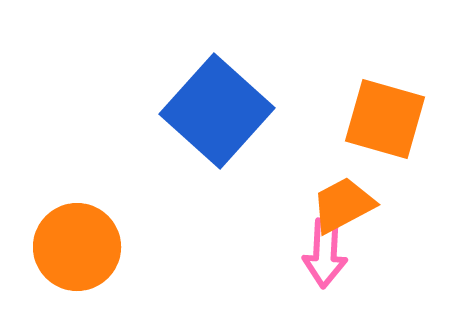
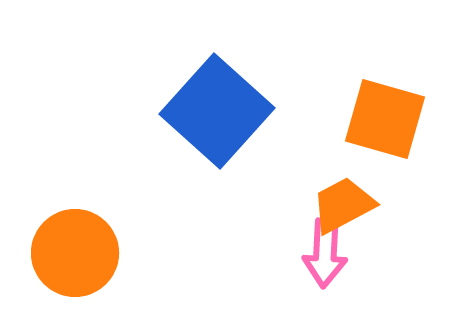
orange circle: moved 2 px left, 6 px down
